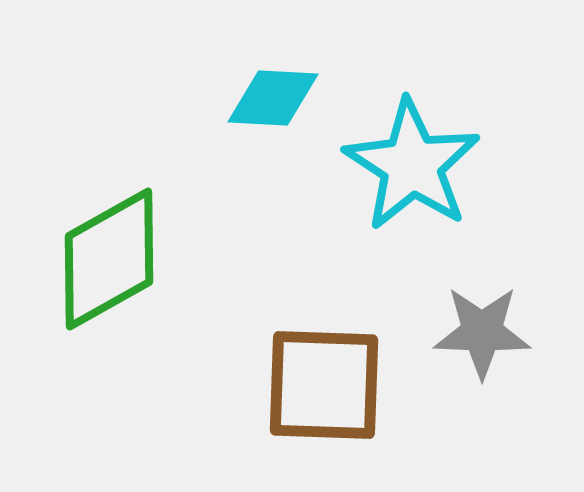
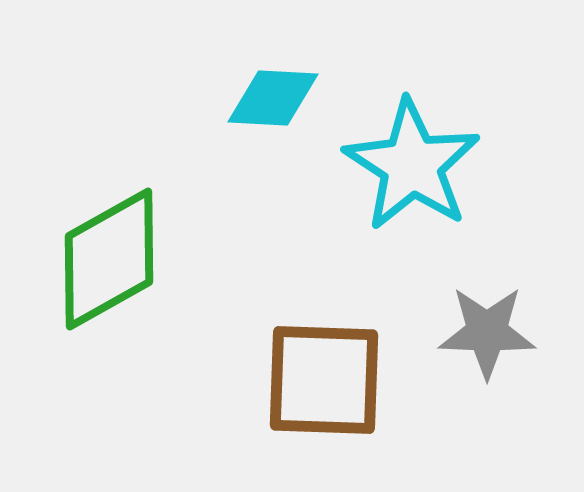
gray star: moved 5 px right
brown square: moved 5 px up
